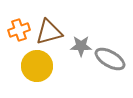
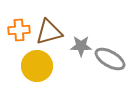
orange cross: rotated 15 degrees clockwise
